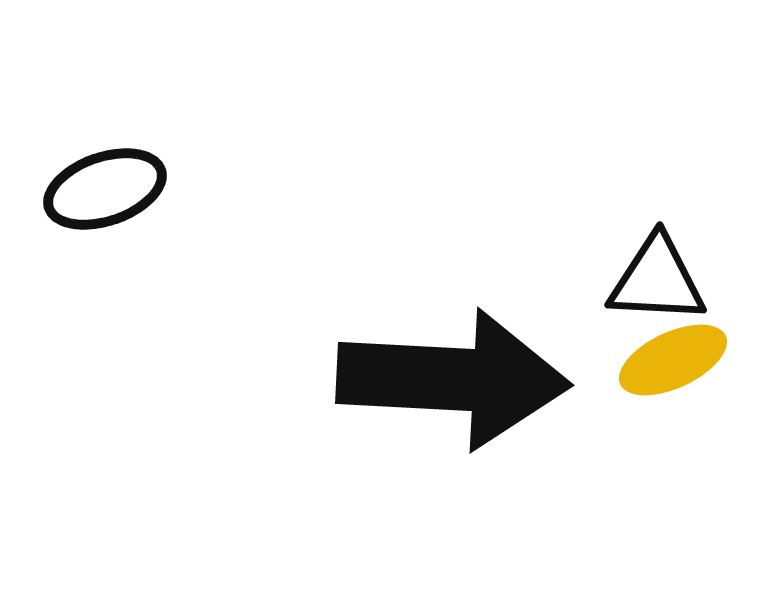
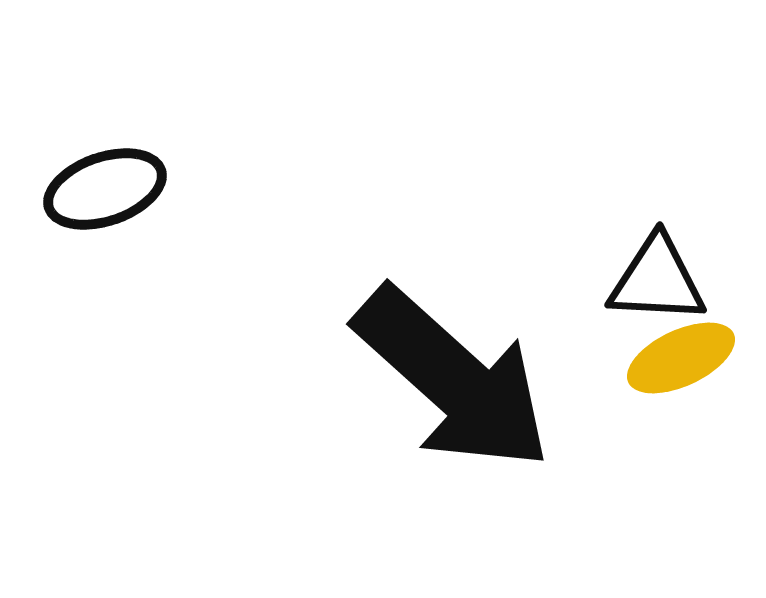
yellow ellipse: moved 8 px right, 2 px up
black arrow: rotated 39 degrees clockwise
